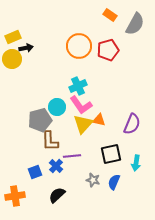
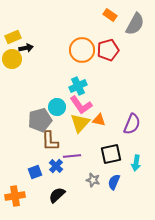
orange circle: moved 3 px right, 4 px down
yellow triangle: moved 3 px left, 1 px up
